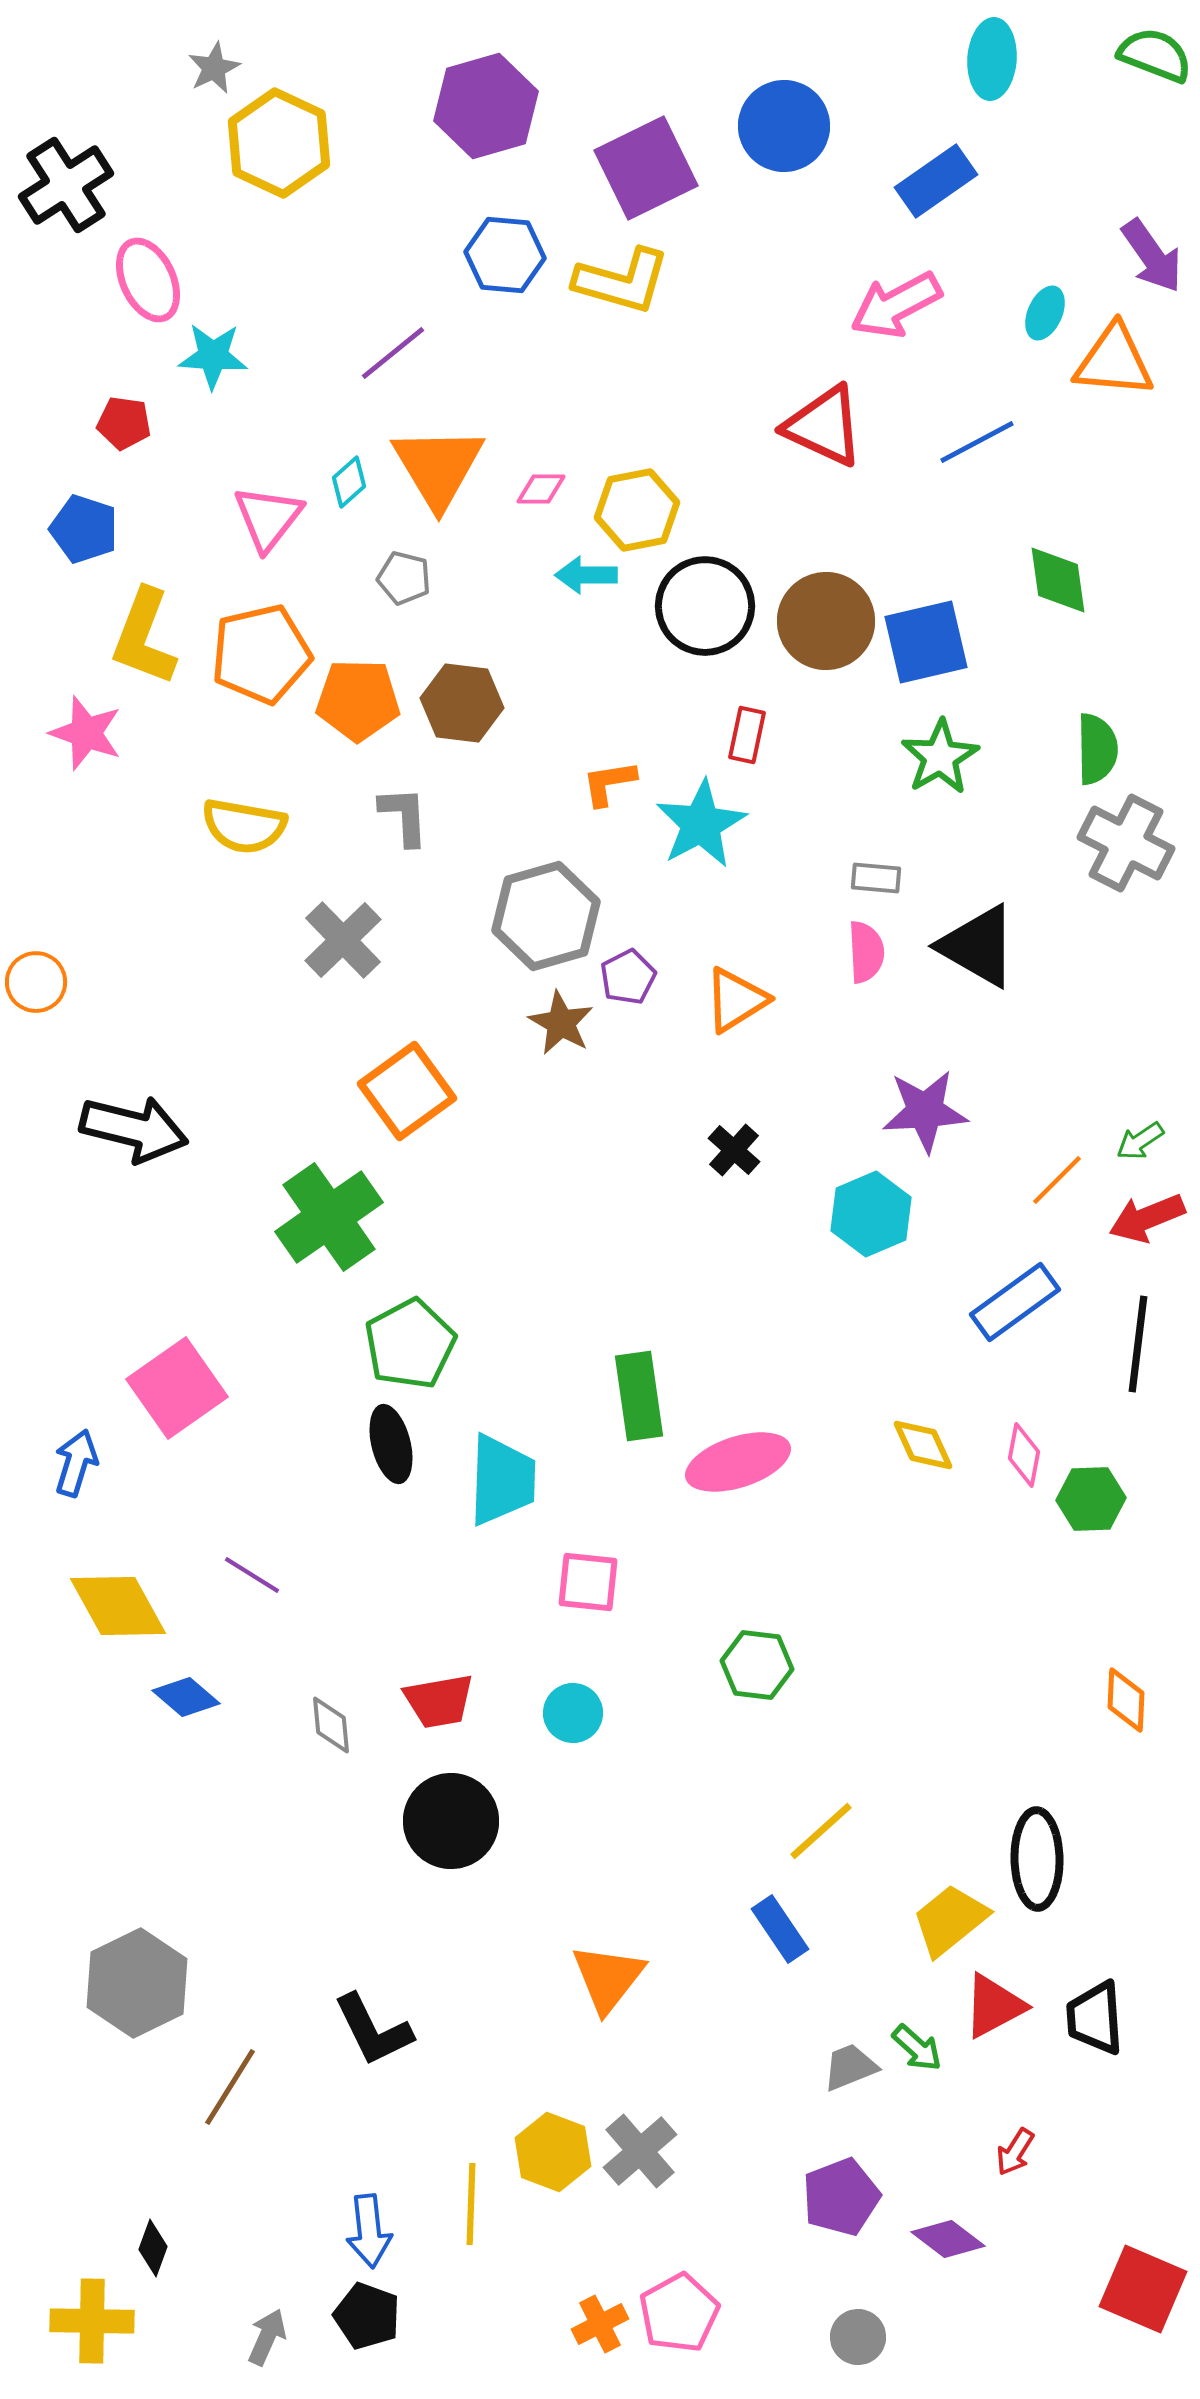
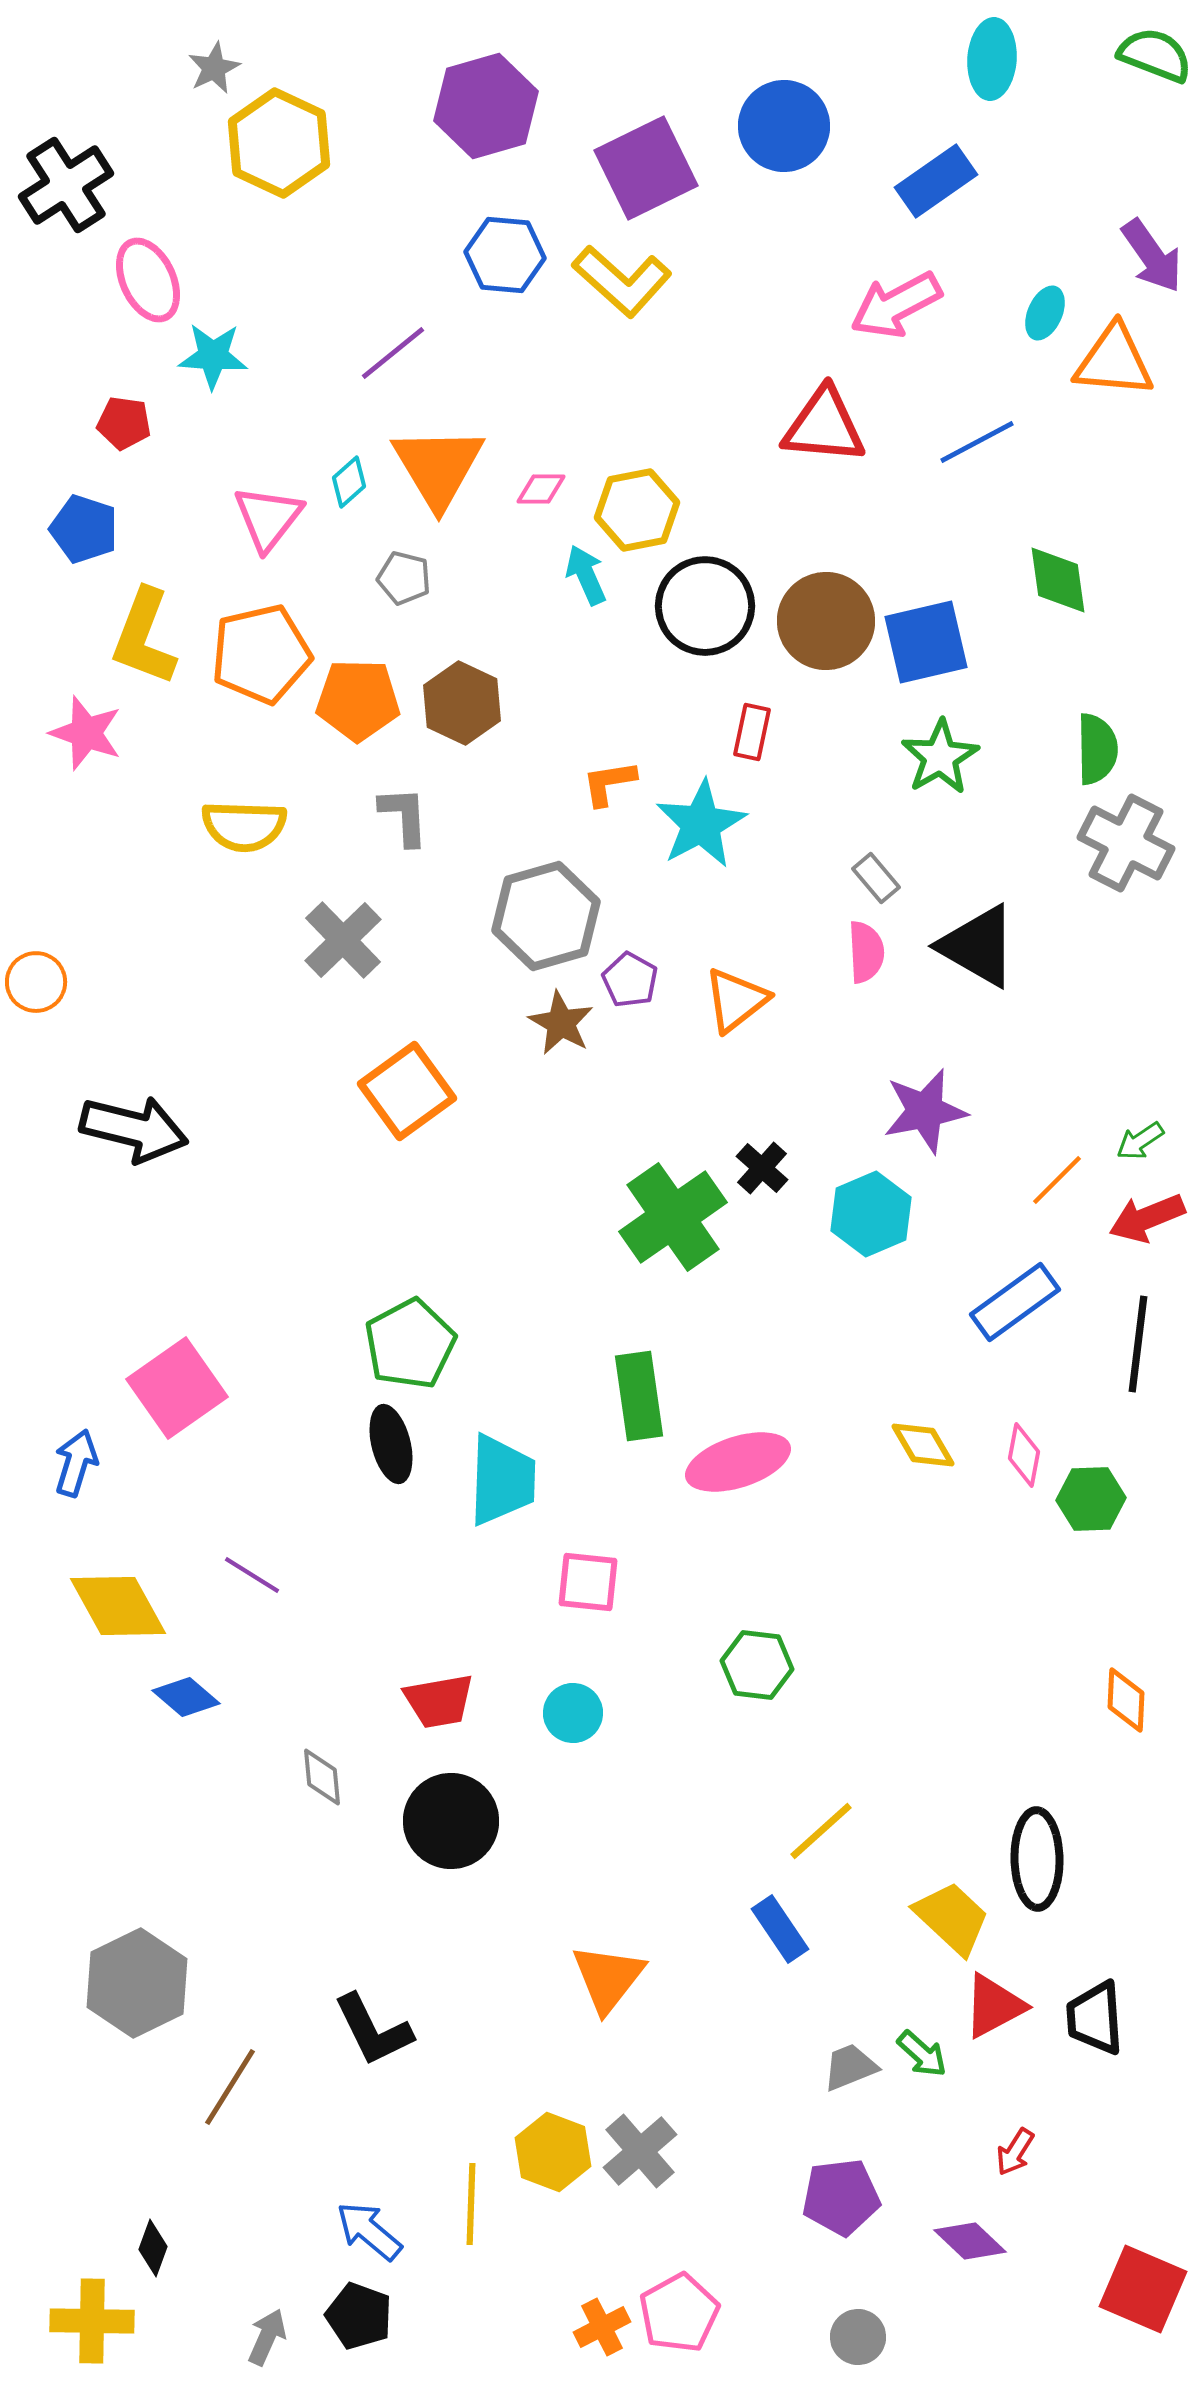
yellow L-shape at (622, 281): rotated 26 degrees clockwise
red triangle at (824, 426): rotated 20 degrees counterclockwise
cyan arrow at (586, 575): rotated 66 degrees clockwise
brown hexagon at (462, 703): rotated 18 degrees clockwise
red rectangle at (747, 735): moved 5 px right, 3 px up
yellow semicircle at (244, 826): rotated 8 degrees counterclockwise
gray rectangle at (876, 878): rotated 45 degrees clockwise
purple pentagon at (628, 977): moved 2 px right, 3 px down; rotated 16 degrees counterclockwise
orange triangle at (736, 1000): rotated 6 degrees counterclockwise
purple star at (925, 1111): rotated 8 degrees counterclockwise
black cross at (734, 1150): moved 28 px right, 18 px down
green cross at (329, 1217): moved 344 px right
yellow diamond at (923, 1445): rotated 6 degrees counterclockwise
gray diamond at (331, 1725): moved 9 px left, 52 px down
yellow trapezoid at (950, 1920): moved 2 px right, 2 px up; rotated 82 degrees clockwise
green arrow at (917, 2048): moved 5 px right, 6 px down
purple pentagon at (841, 2197): rotated 14 degrees clockwise
blue arrow at (369, 2231): rotated 136 degrees clockwise
purple diamond at (948, 2239): moved 22 px right, 2 px down; rotated 6 degrees clockwise
black pentagon at (367, 2316): moved 8 px left
orange cross at (600, 2324): moved 2 px right, 3 px down
